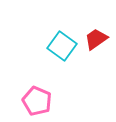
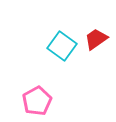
pink pentagon: rotated 20 degrees clockwise
